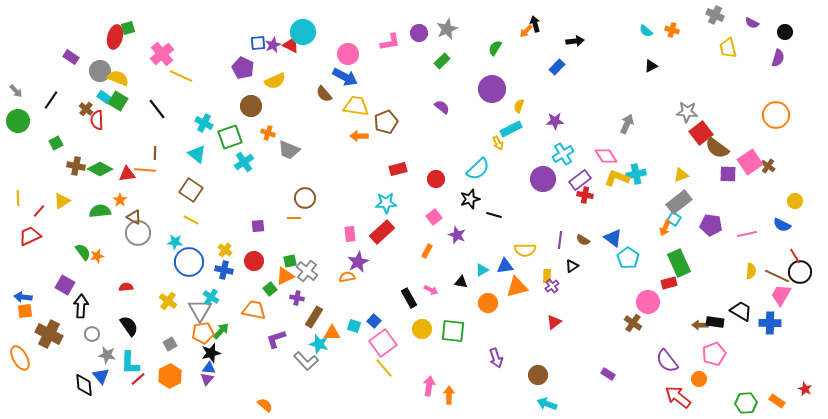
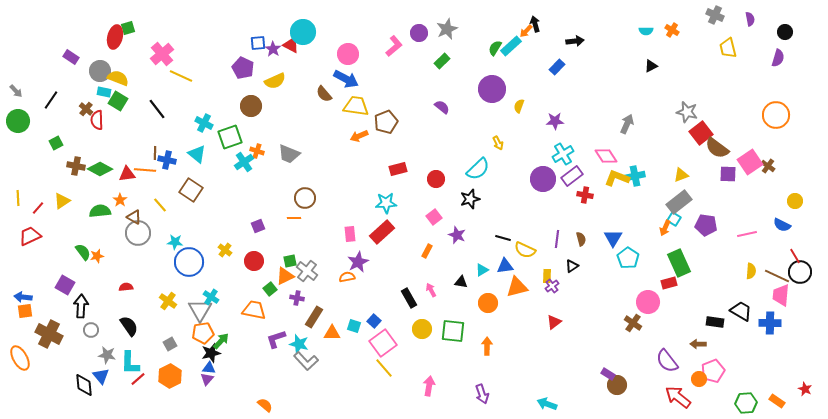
purple semicircle at (752, 23): moved 2 px left, 4 px up; rotated 128 degrees counterclockwise
orange cross at (672, 30): rotated 16 degrees clockwise
cyan semicircle at (646, 31): rotated 40 degrees counterclockwise
pink L-shape at (390, 42): moved 4 px right, 4 px down; rotated 30 degrees counterclockwise
purple star at (273, 45): moved 4 px down; rotated 14 degrees counterclockwise
blue arrow at (345, 77): moved 1 px right, 2 px down
cyan rectangle at (104, 97): moved 5 px up; rotated 24 degrees counterclockwise
gray star at (687, 112): rotated 10 degrees clockwise
cyan rectangle at (511, 129): moved 83 px up; rotated 15 degrees counterclockwise
orange cross at (268, 133): moved 11 px left, 18 px down
orange arrow at (359, 136): rotated 24 degrees counterclockwise
gray trapezoid at (289, 150): moved 4 px down
cyan cross at (636, 174): moved 1 px left, 2 px down
purple rectangle at (580, 180): moved 8 px left, 4 px up
red line at (39, 211): moved 1 px left, 3 px up
black line at (494, 215): moved 9 px right, 23 px down
yellow line at (191, 220): moved 31 px left, 15 px up; rotated 21 degrees clockwise
purple pentagon at (711, 225): moved 5 px left
purple square at (258, 226): rotated 16 degrees counterclockwise
blue triangle at (613, 238): rotated 24 degrees clockwise
purple line at (560, 240): moved 3 px left, 1 px up
brown semicircle at (583, 240): moved 2 px left, 1 px up; rotated 136 degrees counterclockwise
yellow semicircle at (525, 250): rotated 25 degrees clockwise
blue cross at (224, 270): moved 57 px left, 110 px up
pink arrow at (431, 290): rotated 144 degrees counterclockwise
pink trapezoid at (781, 295): rotated 25 degrees counterclockwise
brown arrow at (700, 325): moved 2 px left, 19 px down
green arrow at (221, 331): moved 10 px down
gray circle at (92, 334): moved 1 px left, 4 px up
cyan star at (319, 344): moved 20 px left
pink pentagon at (714, 354): moved 1 px left, 17 px down
purple arrow at (496, 358): moved 14 px left, 36 px down
brown circle at (538, 375): moved 79 px right, 10 px down
orange arrow at (449, 395): moved 38 px right, 49 px up
